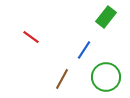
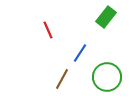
red line: moved 17 px right, 7 px up; rotated 30 degrees clockwise
blue line: moved 4 px left, 3 px down
green circle: moved 1 px right
